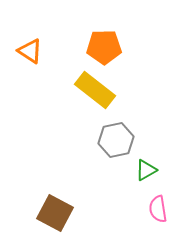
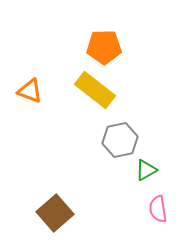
orange triangle: moved 40 px down; rotated 12 degrees counterclockwise
gray hexagon: moved 4 px right
brown square: rotated 21 degrees clockwise
